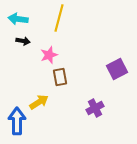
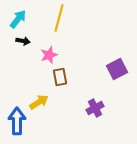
cyan arrow: rotated 120 degrees clockwise
